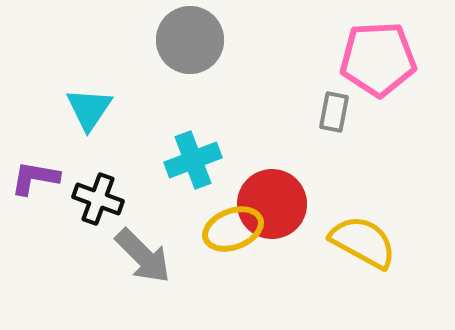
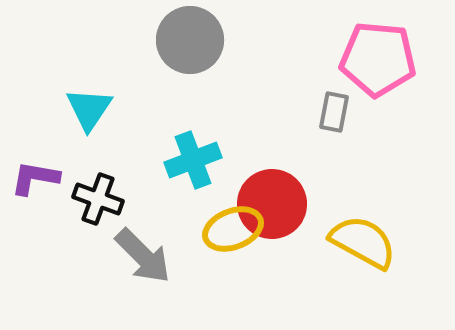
pink pentagon: rotated 8 degrees clockwise
